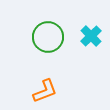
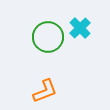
cyan cross: moved 11 px left, 8 px up
